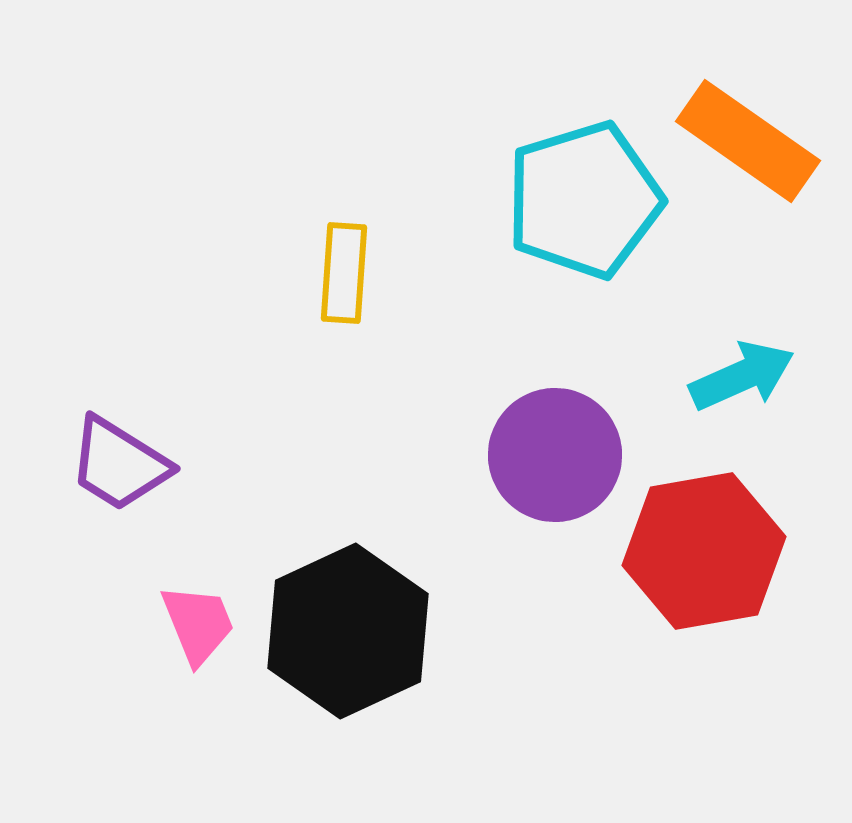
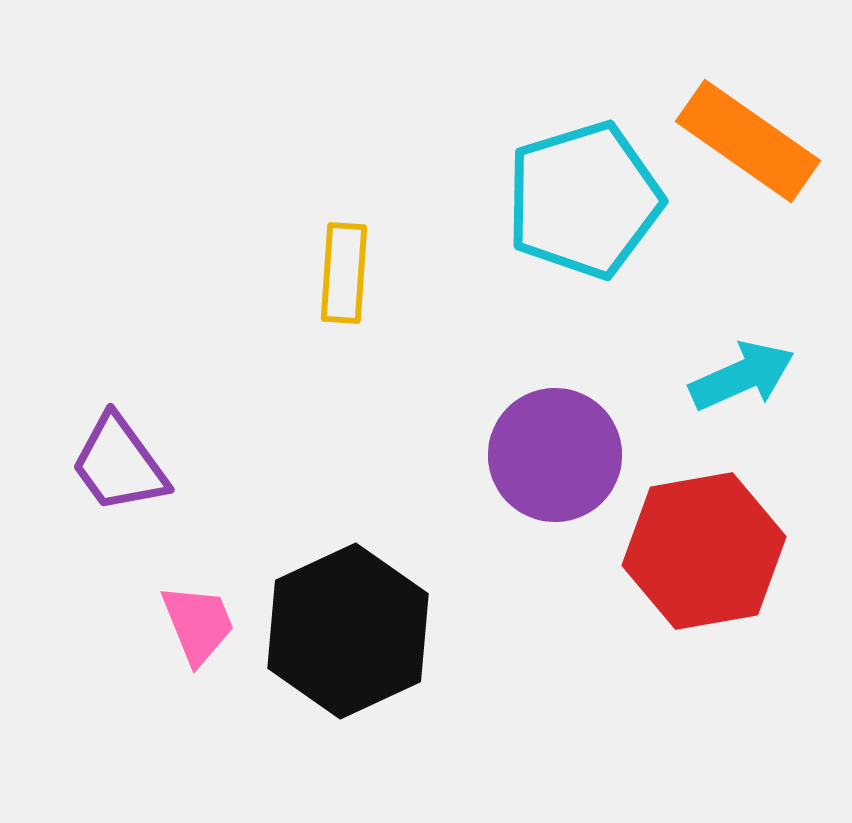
purple trapezoid: rotated 22 degrees clockwise
